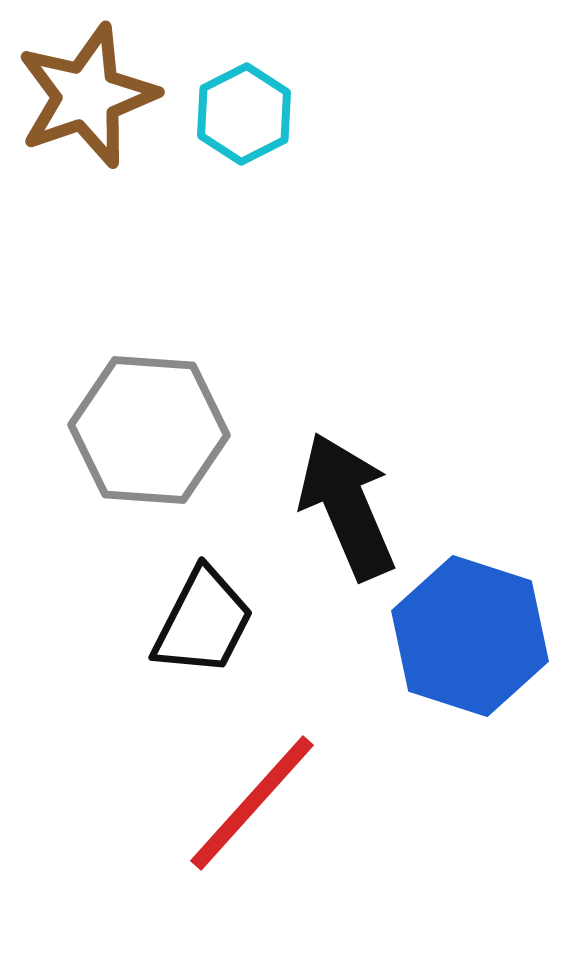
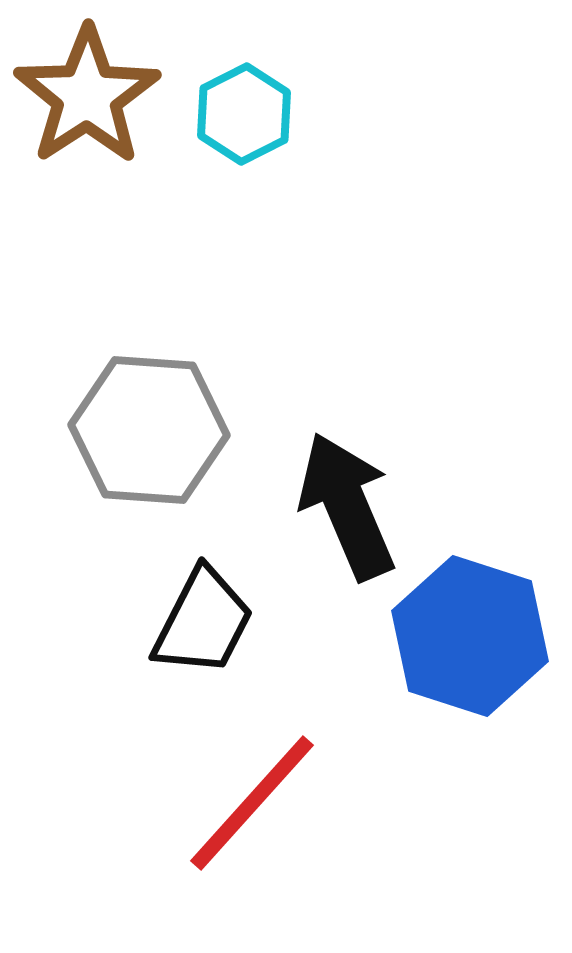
brown star: rotated 14 degrees counterclockwise
